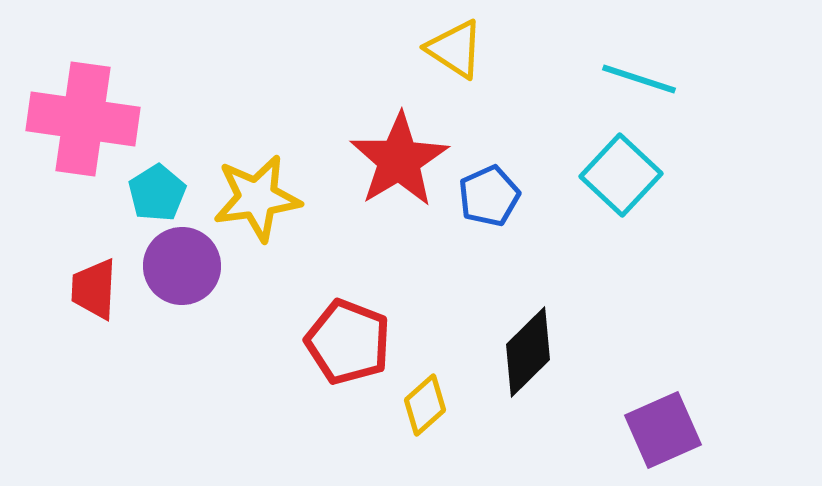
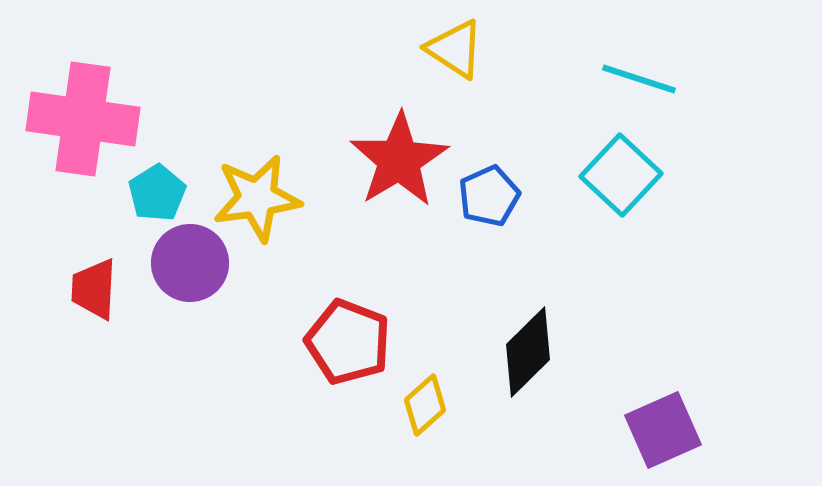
purple circle: moved 8 px right, 3 px up
